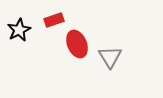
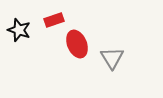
black star: rotated 25 degrees counterclockwise
gray triangle: moved 2 px right, 1 px down
